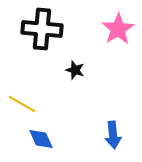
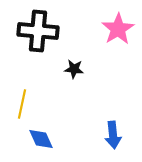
black cross: moved 4 px left, 2 px down
black star: moved 1 px left, 1 px up; rotated 12 degrees counterclockwise
yellow line: rotated 72 degrees clockwise
